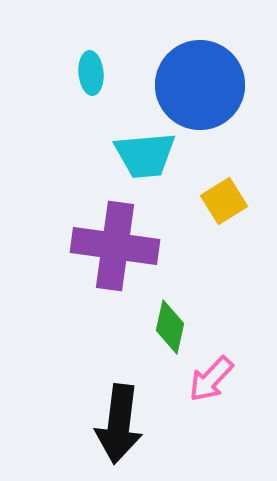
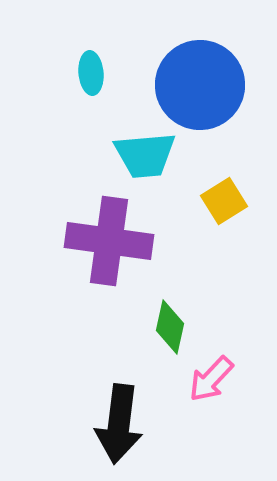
purple cross: moved 6 px left, 5 px up
